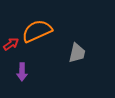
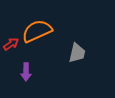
purple arrow: moved 4 px right
